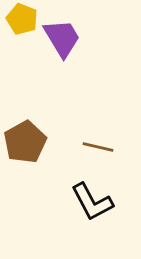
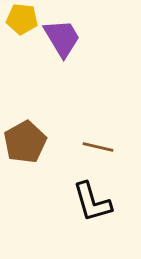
yellow pentagon: rotated 16 degrees counterclockwise
black L-shape: rotated 12 degrees clockwise
